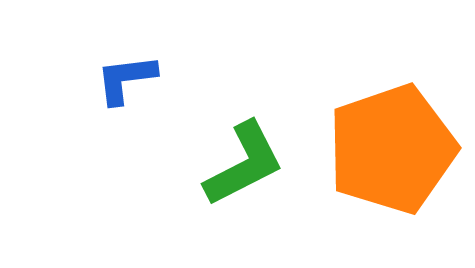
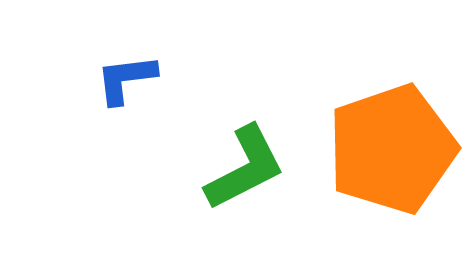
green L-shape: moved 1 px right, 4 px down
